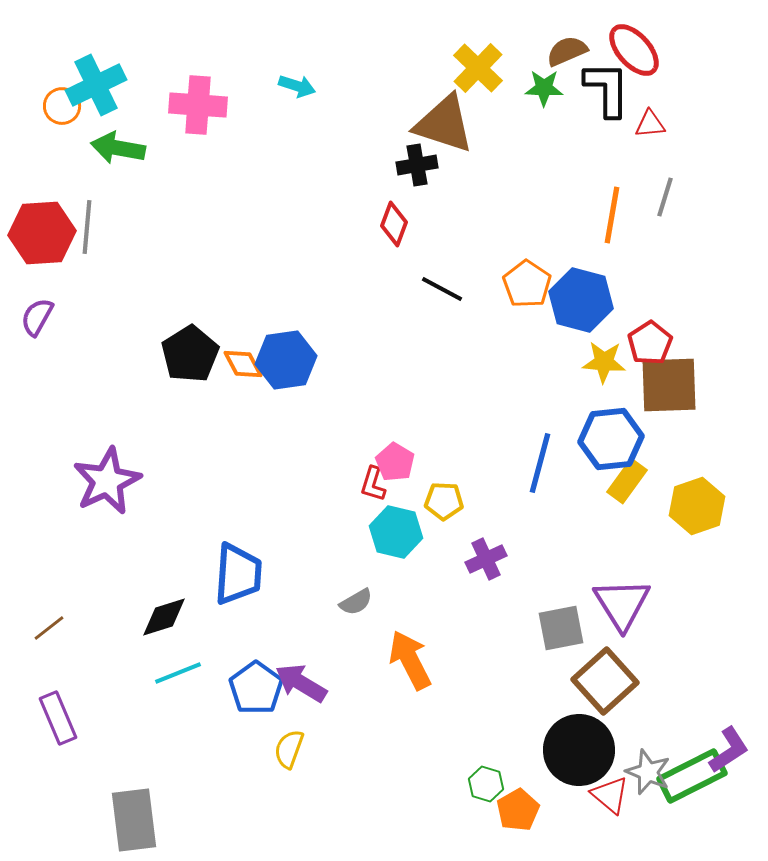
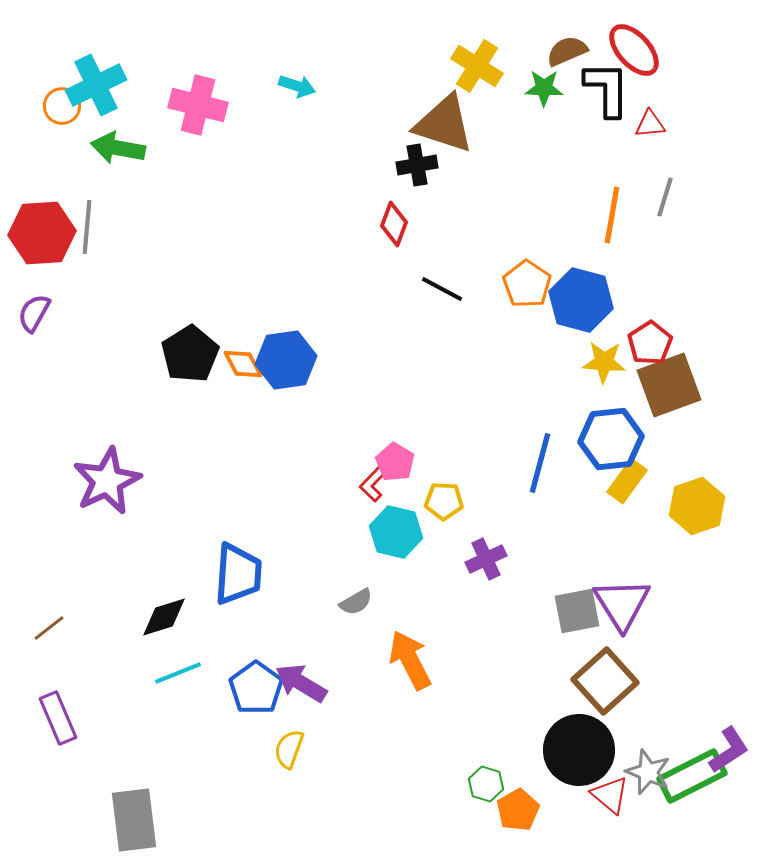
yellow cross at (478, 68): moved 1 px left, 2 px up; rotated 12 degrees counterclockwise
pink cross at (198, 105): rotated 10 degrees clockwise
purple semicircle at (37, 317): moved 3 px left, 4 px up
brown square at (669, 385): rotated 18 degrees counterclockwise
red L-shape at (373, 484): rotated 27 degrees clockwise
gray square at (561, 628): moved 16 px right, 17 px up
